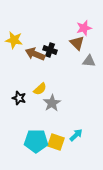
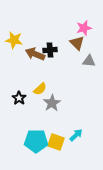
black cross: rotated 24 degrees counterclockwise
black star: rotated 16 degrees clockwise
